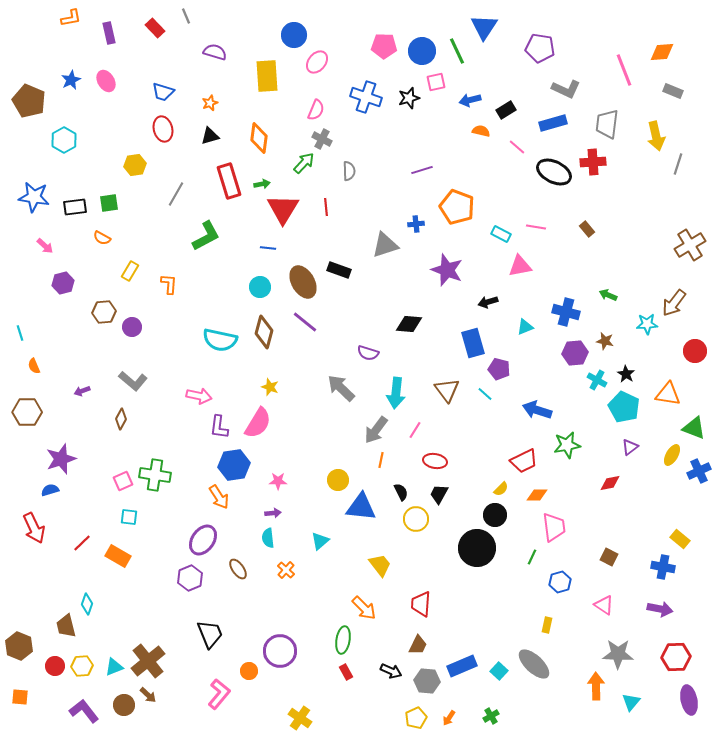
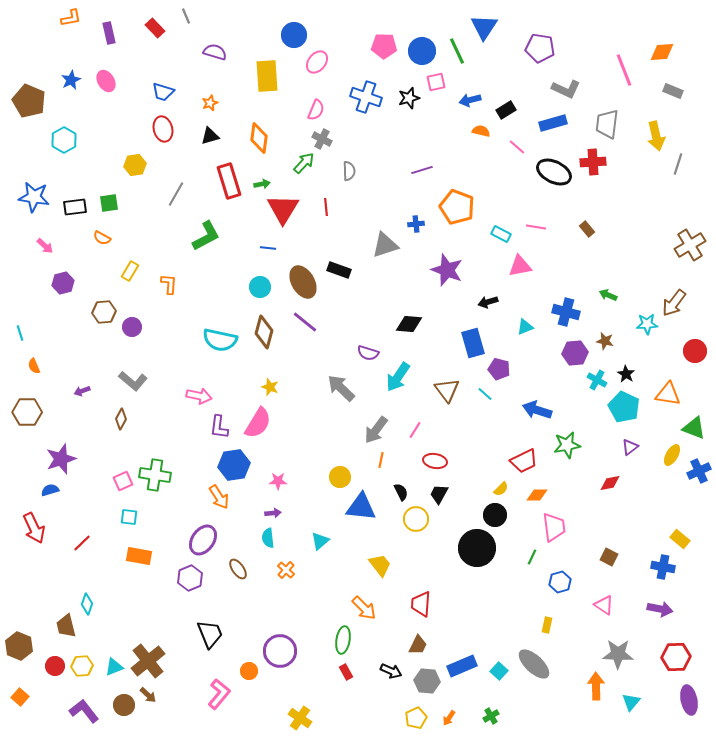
cyan arrow at (396, 393): moved 2 px right, 16 px up; rotated 28 degrees clockwise
yellow circle at (338, 480): moved 2 px right, 3 px up
orange rectangle at (118, 556): moved 21 px right; rotated 20 degrees counterclockwise
orange square at (20, 697): rotated 36 degrees clockwise
